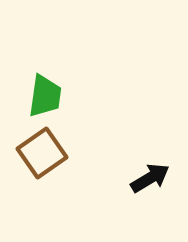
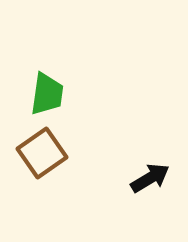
green trapezoid: moved 2 px right, 2 px up
